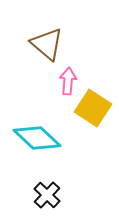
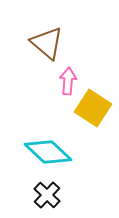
brown triangle: moved 1 px up
cyan diamond: moved 11 px right, 14 px down
